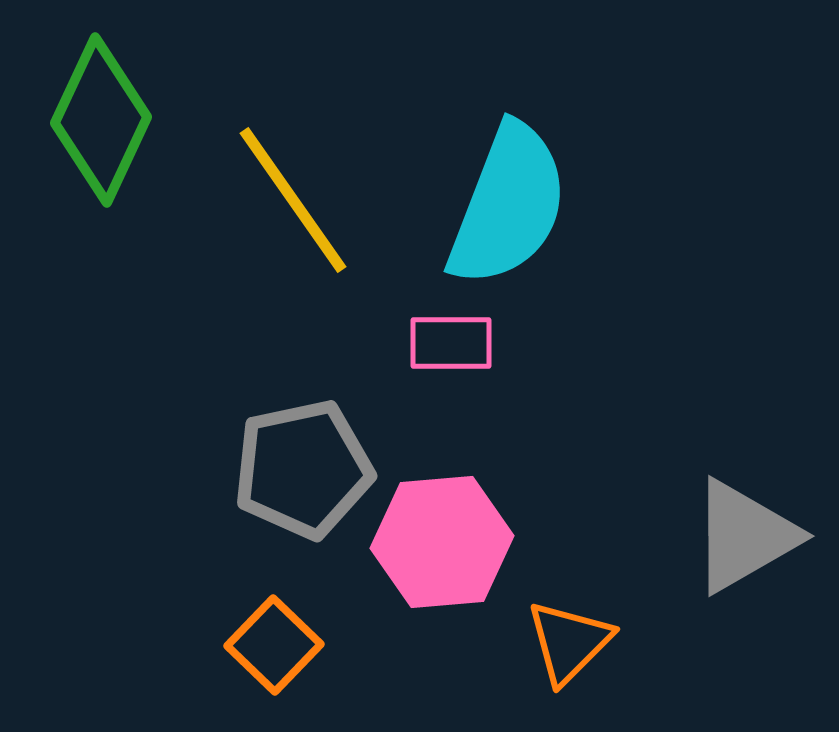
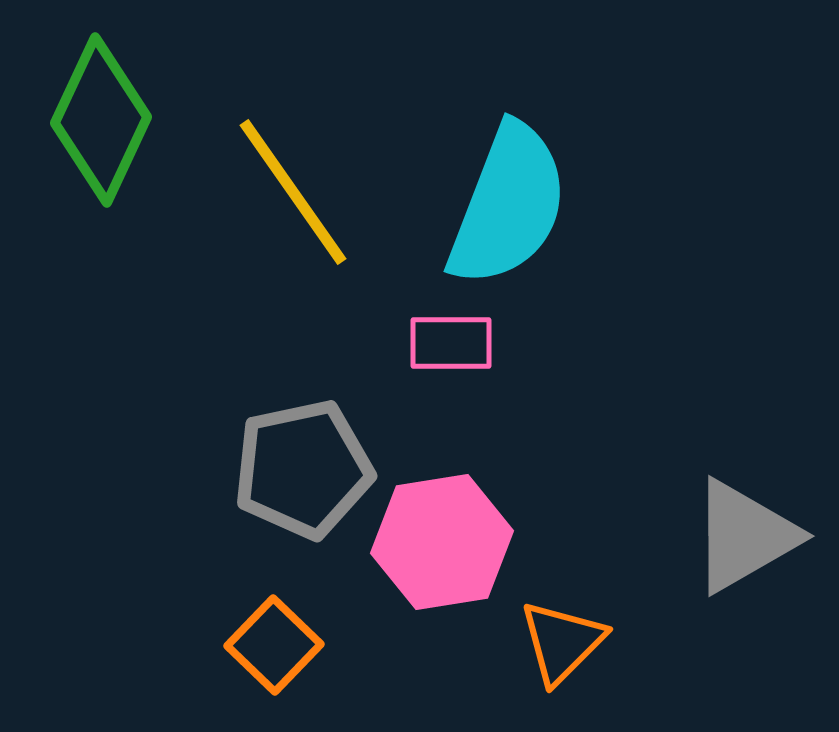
yellow line: moved 8 px up
pink hexagon: rotated 4 degrees counterclockwise
orange triangle: moved 7 px left
